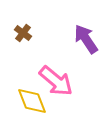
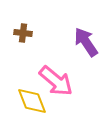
brown cross: rotated 30 degrees counterclockwise
purple arrow: moved 3 px down
